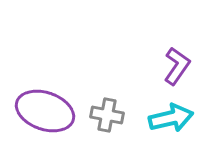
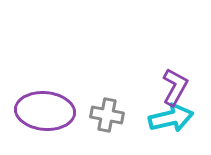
purple L-shape: moved 2 px left, 21 px down; rotated 6 degrees counterclockwise
purple ellipse: rotated 14 degrees counterclockwise
